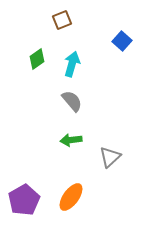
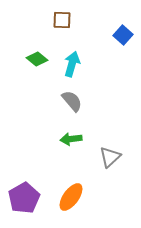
brown square: rotated 24 degrees clockwise
blue square: moved 1 px right, 6 px up
green diamond: rotated 75 degrees clockwise
green arrow: moved 1 px up
purple pentagon: moved 2 px up
